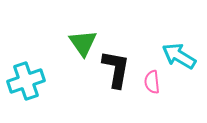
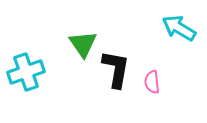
green triangle: moved 1 px down
cyan arrow: moved 28 px up
cyan cross: moved 9 px up
